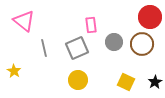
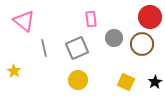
pink rectangle: moved 6 px up
gray circle: moved 4 px up
